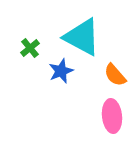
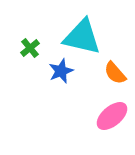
cyan triangle: rotated 15 degrees counterclockwise
orange semicircle: moved 2 px up
pink ellipse: rotated 56 degrees clockwise
